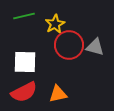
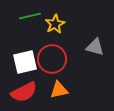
green line: moved 6 px right
red circle: moved 17 px left, 14 px down
white square: rotated 15 degrees counterclockwise
orange triangle: moved 1 px right, 4 px up
